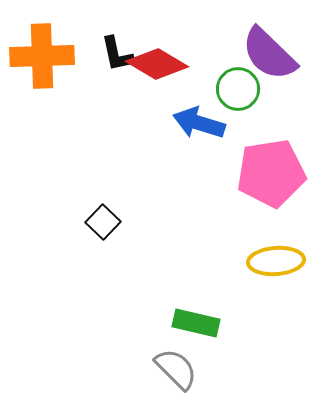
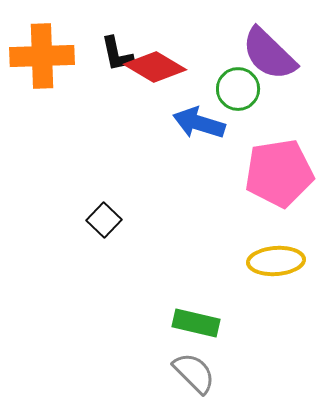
red diamond: moved 2 px left, 3 px down
pink pentagon: moved 8 px right
black square: moved 1 px right, 2 px up
gray semicircle: moved 18 px right, 4 px down
